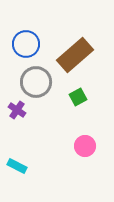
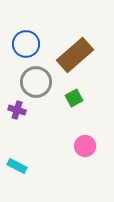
green square: moved 4 px left, 1 px down
purple cross: rotated 18 degrees counterclockwise
